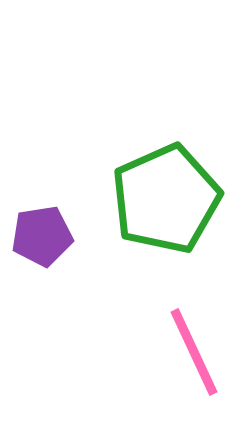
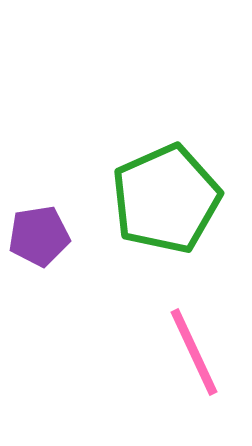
purple pentagon: moved 3 px left
